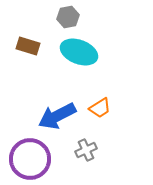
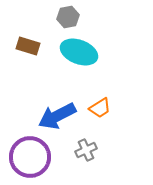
purple circle: moved 2 px up
